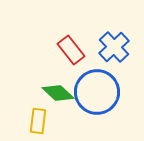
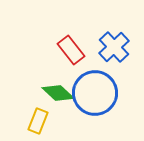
blue circle: moved 2 px left, 1 px down
yellow rectangle: rotated 15 degrees clockwise
